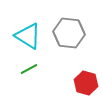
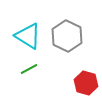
gray hexagon: moved 2 px left, 3 px down; rotated 20 degrees clockwise
